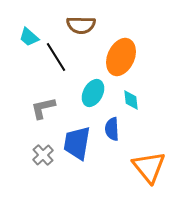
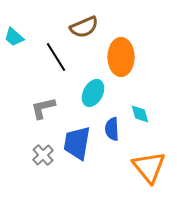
brown semicircle: moved 3 px right, 2 px down; rotated 24 degrees counterclockwise
cyan trapezoid: moved 15 px left
orange ellipse: rotated 24 degrees counterclockwise
cyan diamond: moved 9 px right, 14 px down; rotated 10 degrees counterclockwise
